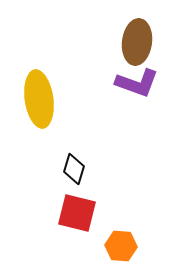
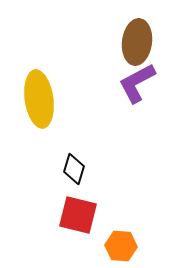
purple L-shape: rotated 132 degrees clockwise
red square: moved 1 px right, 2 px down
